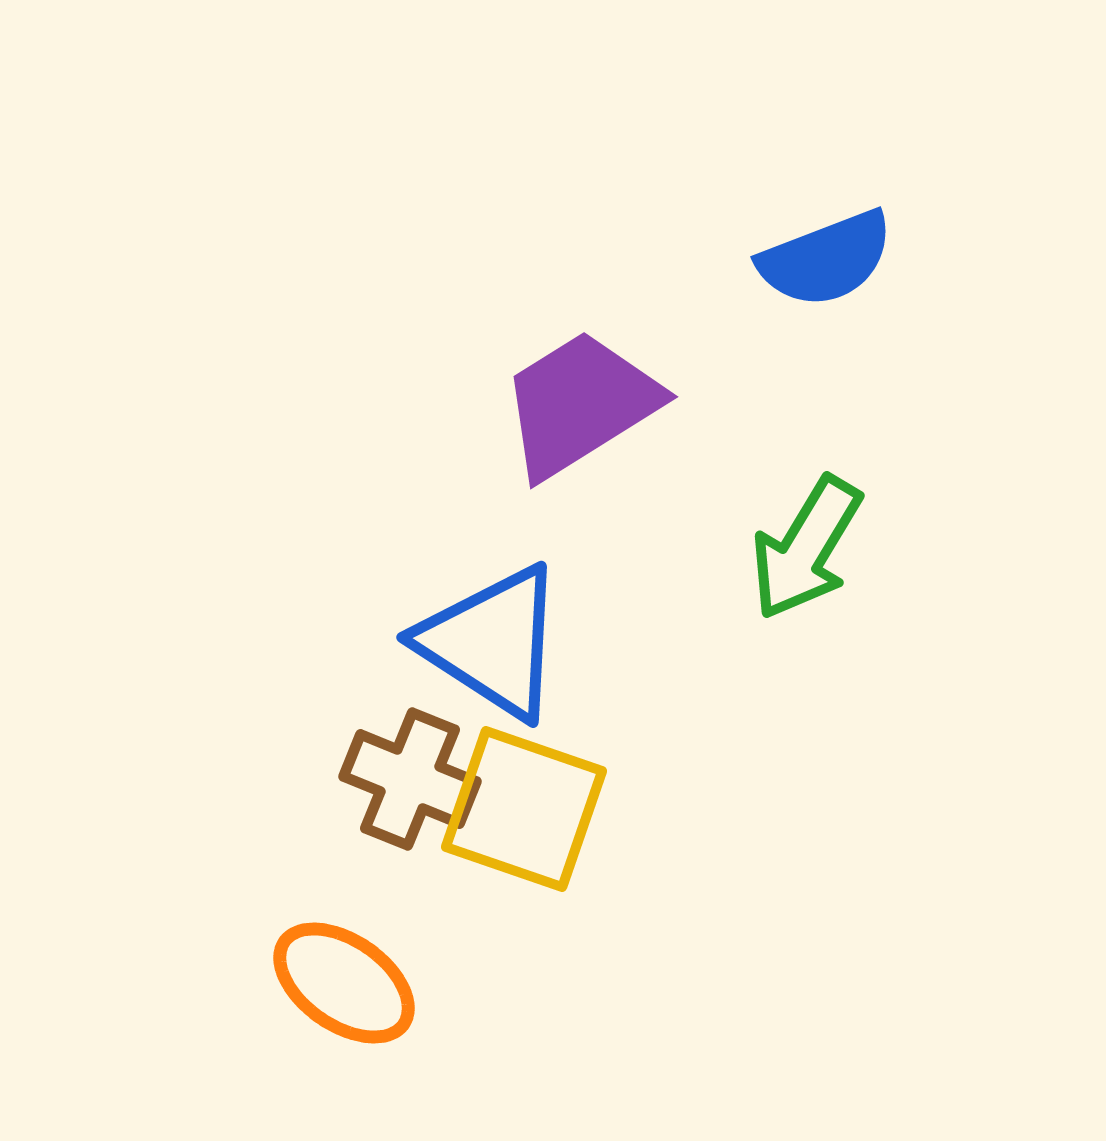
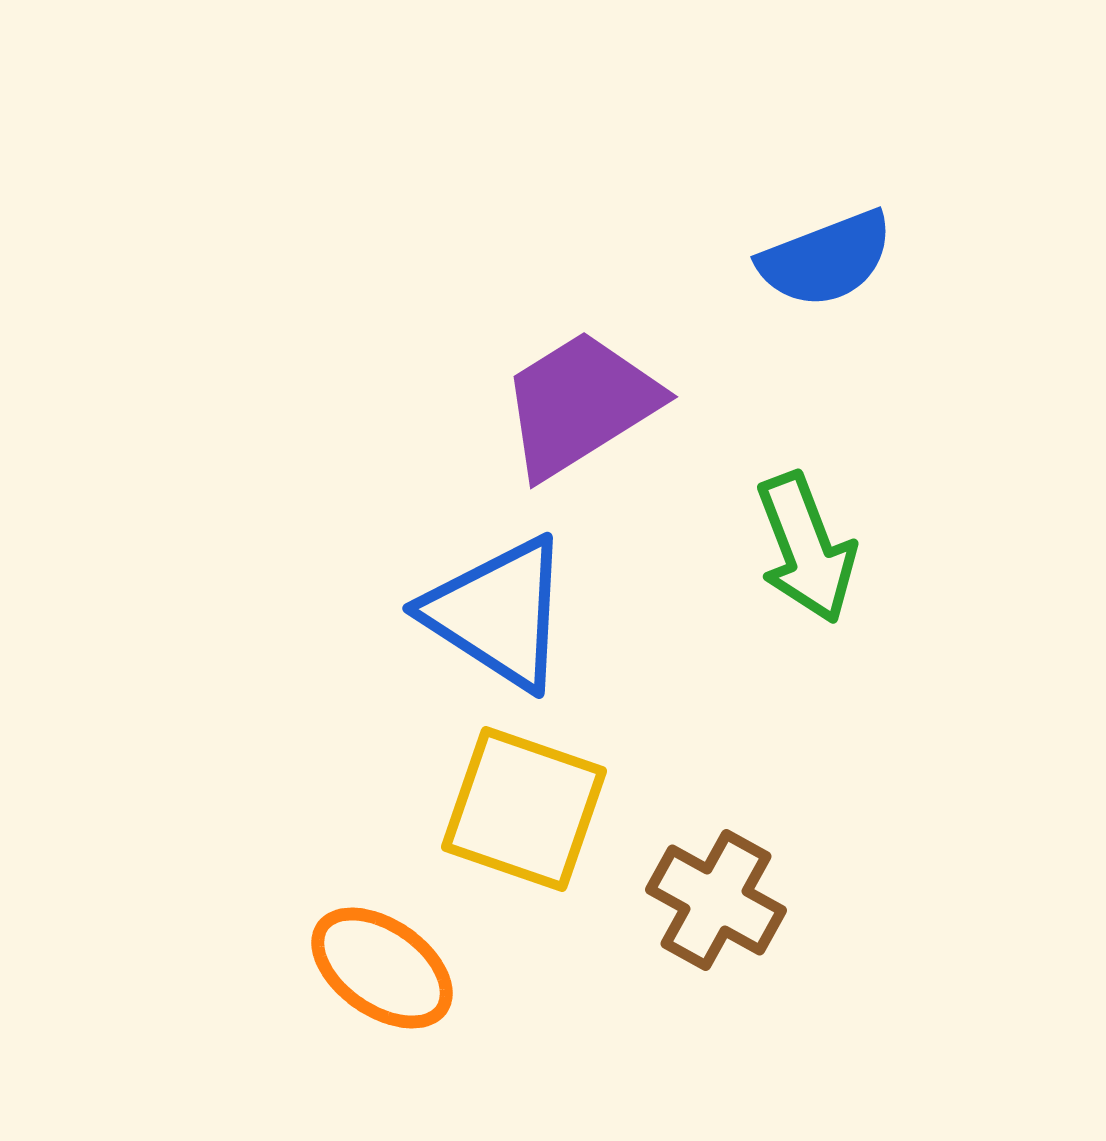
green arrow: rotated 52 degrees counterclockwise
blue triangle: moved 6 px right, 29 px up
brown cross: moved 306 px right, 121 px down; rotated 7 degrees clockwise
orange ellipse: moved 38 px right, 15 px up
